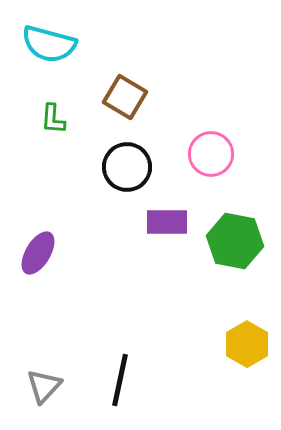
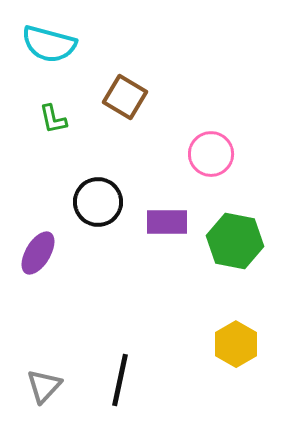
green L-shape: rotated 16 degrees counterclockwise
black circle: moved 29 px left, 35 px down
yellow hexagon: moved 11 px left
